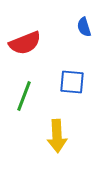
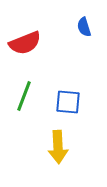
blue square: moved 4 px left, 20 px down
yellow arrow: moved 1 px right, 11 px down
